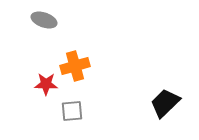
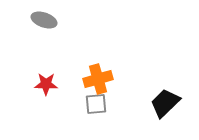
orange cross: moved 23 px right, 13 px down
gray square: moved 24 px right, 7 px up
